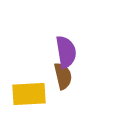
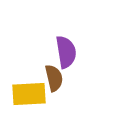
brown semicircle: moved 9 px left, 2 px down
